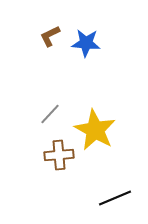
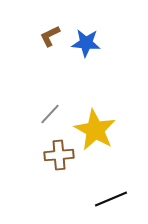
black line: moved 4 px left, 1 px down
